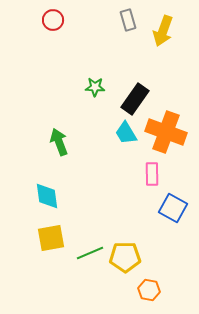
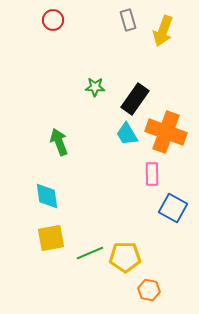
cyan trapezoid: moved 1 px right, 1 px down
